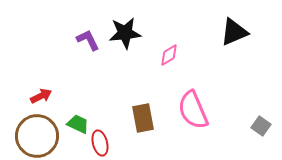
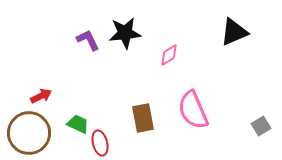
gray square: rotated 24 degrees clockwise
brown circle: moved 8 px left, 3 px up
